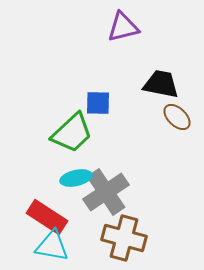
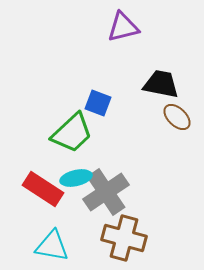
blue square: rotated 20 degrees clockwise
red rectangle: moved 4 px left, 28 px up
